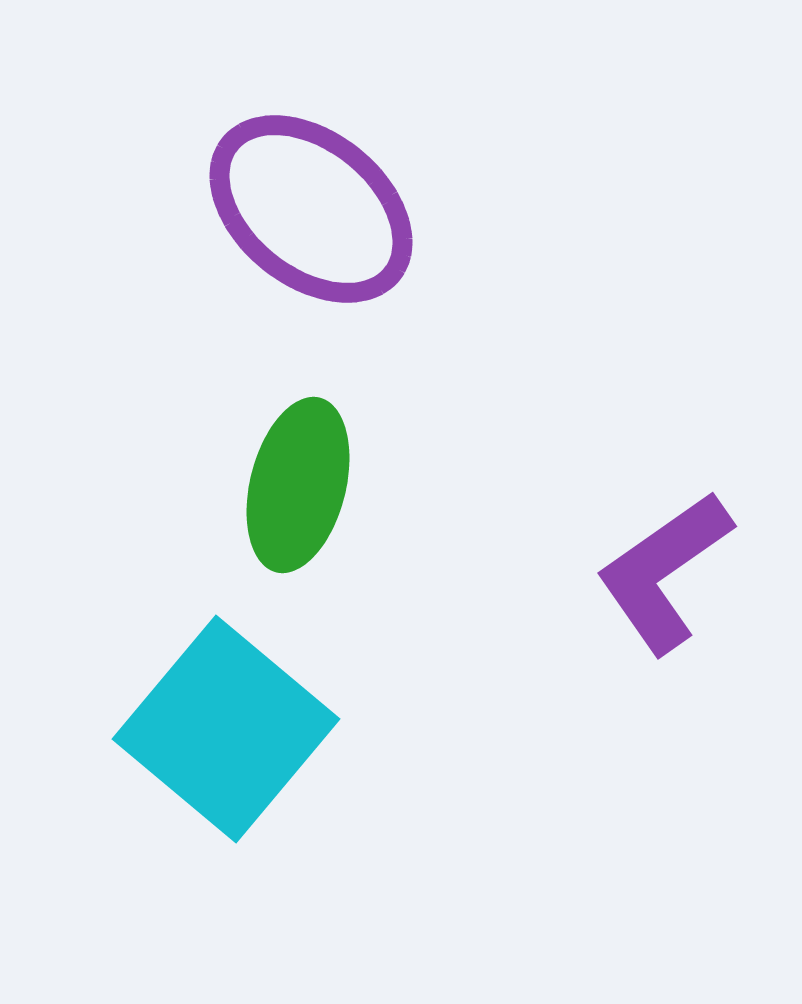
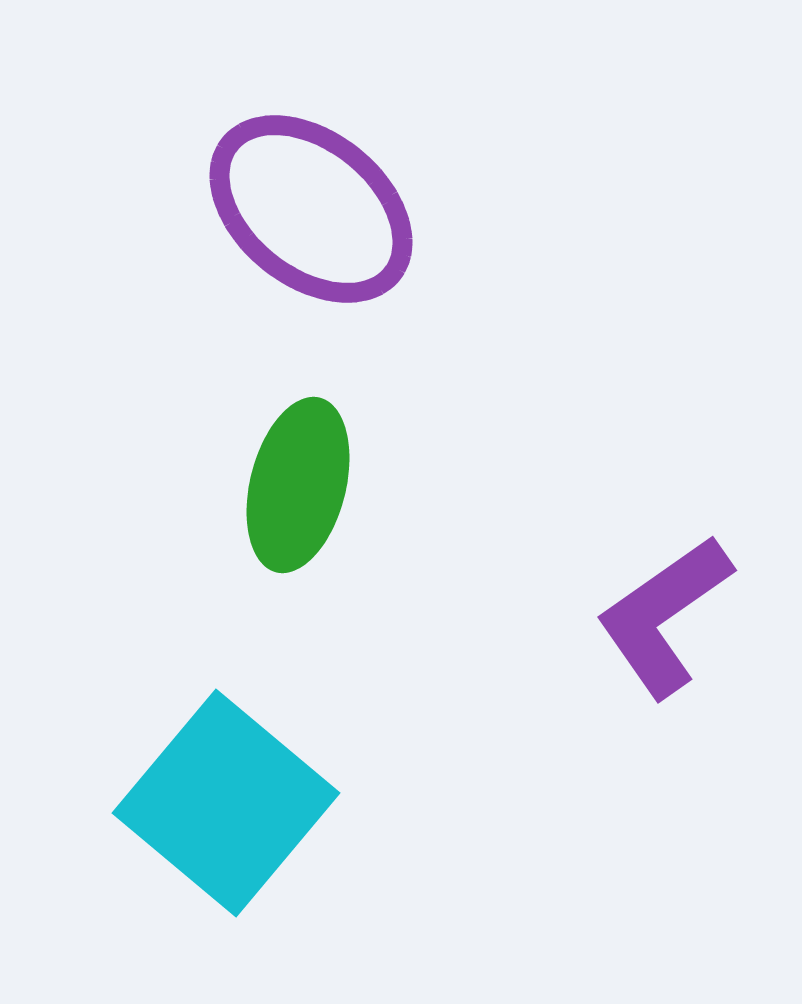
purple L-shape: moved 44 px down
cyan square: moved 74 px down
